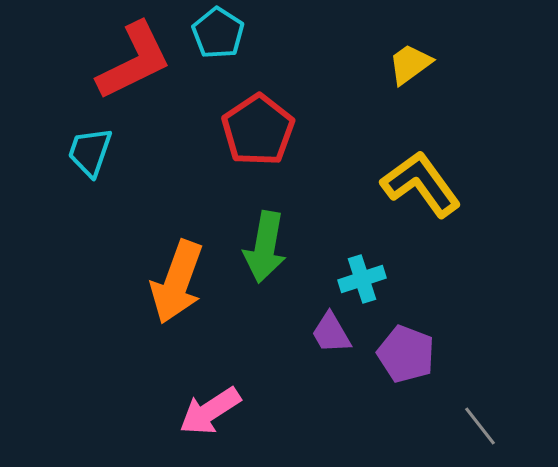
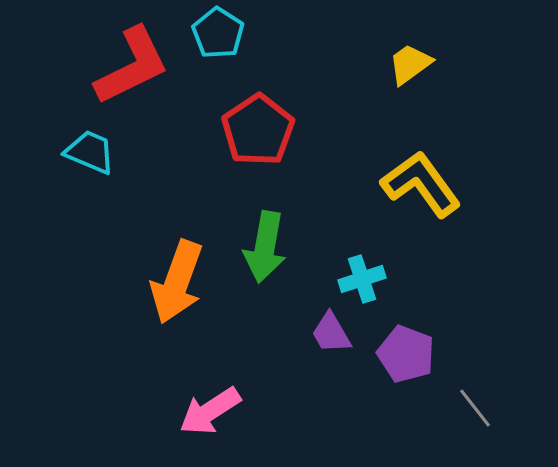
red L-shape: moved 2 px left, 5 px down
cyan trapezoid: rotated 94 degrees clockwise
gray line: moved 5 px left, 18 px up
